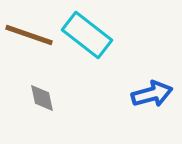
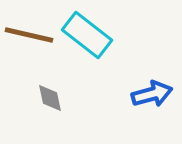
brown line: rotated 6 degrees counterclockwise
gray diamond: moved 8 px right
